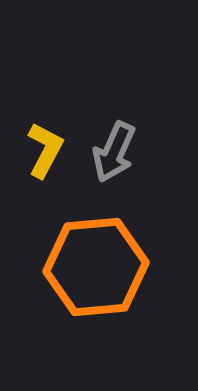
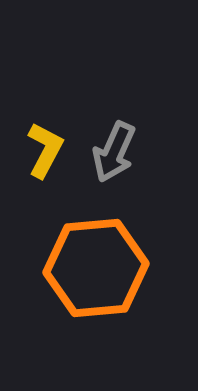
orange hexagon: moved 1 px down
